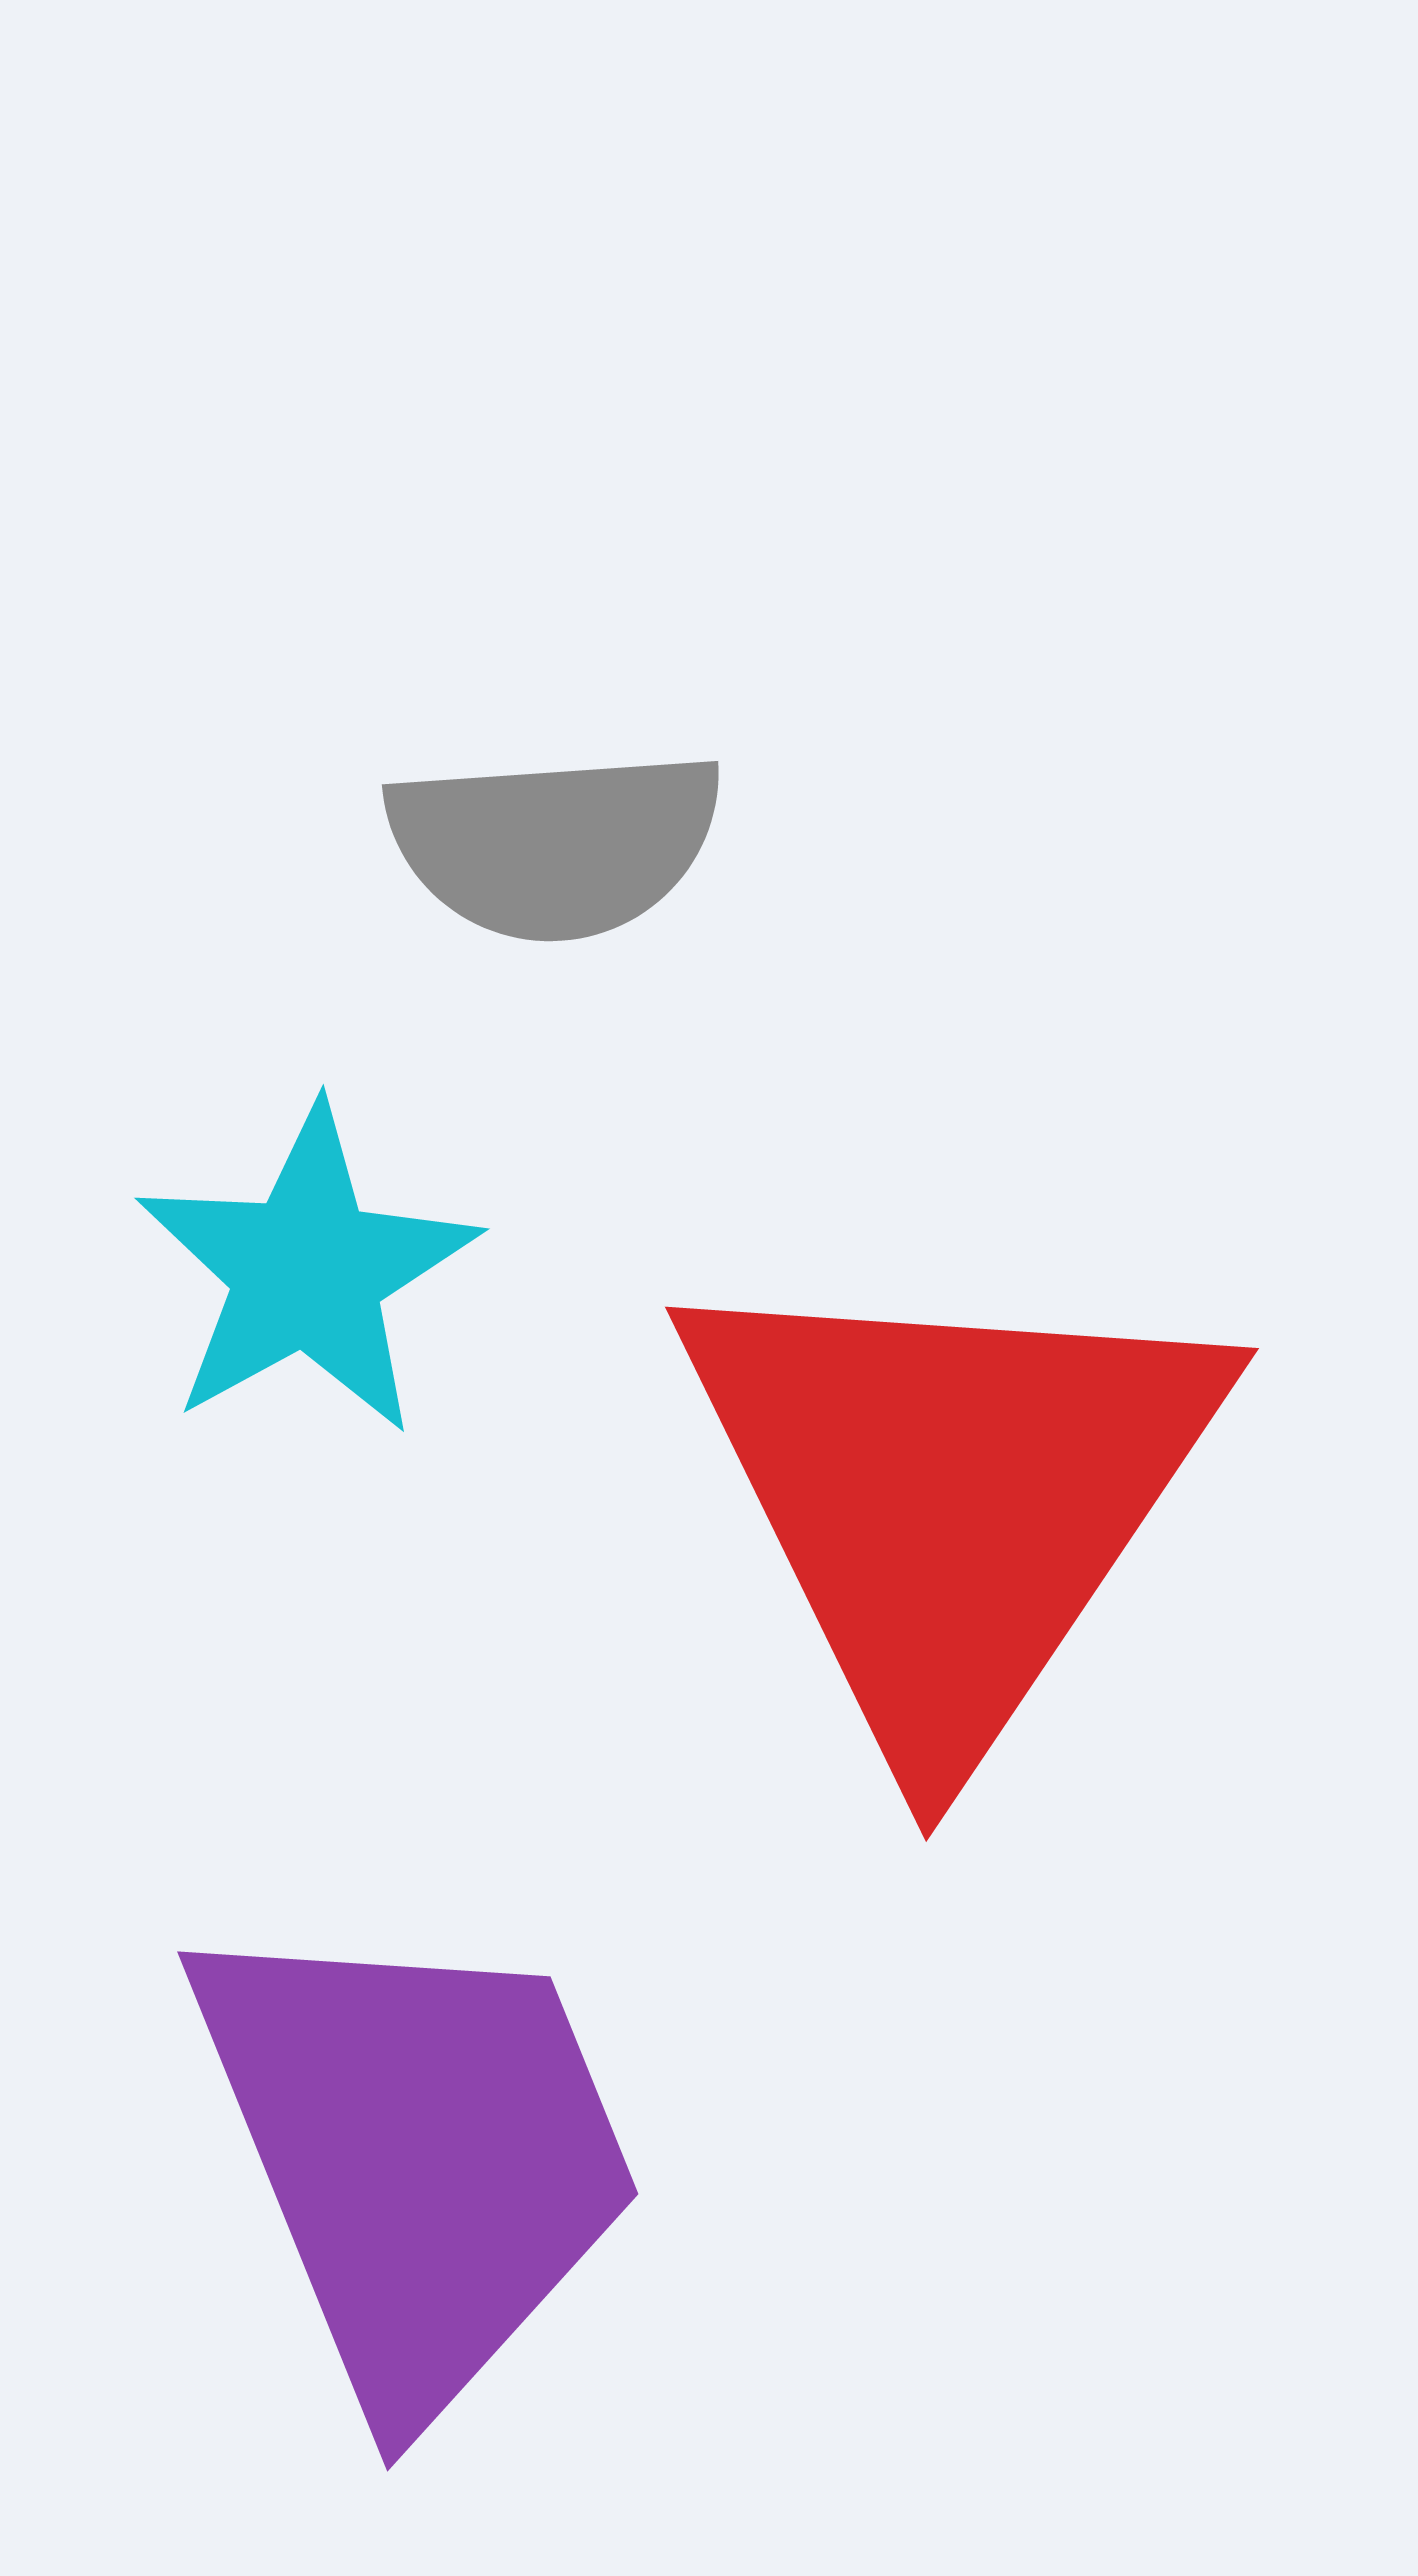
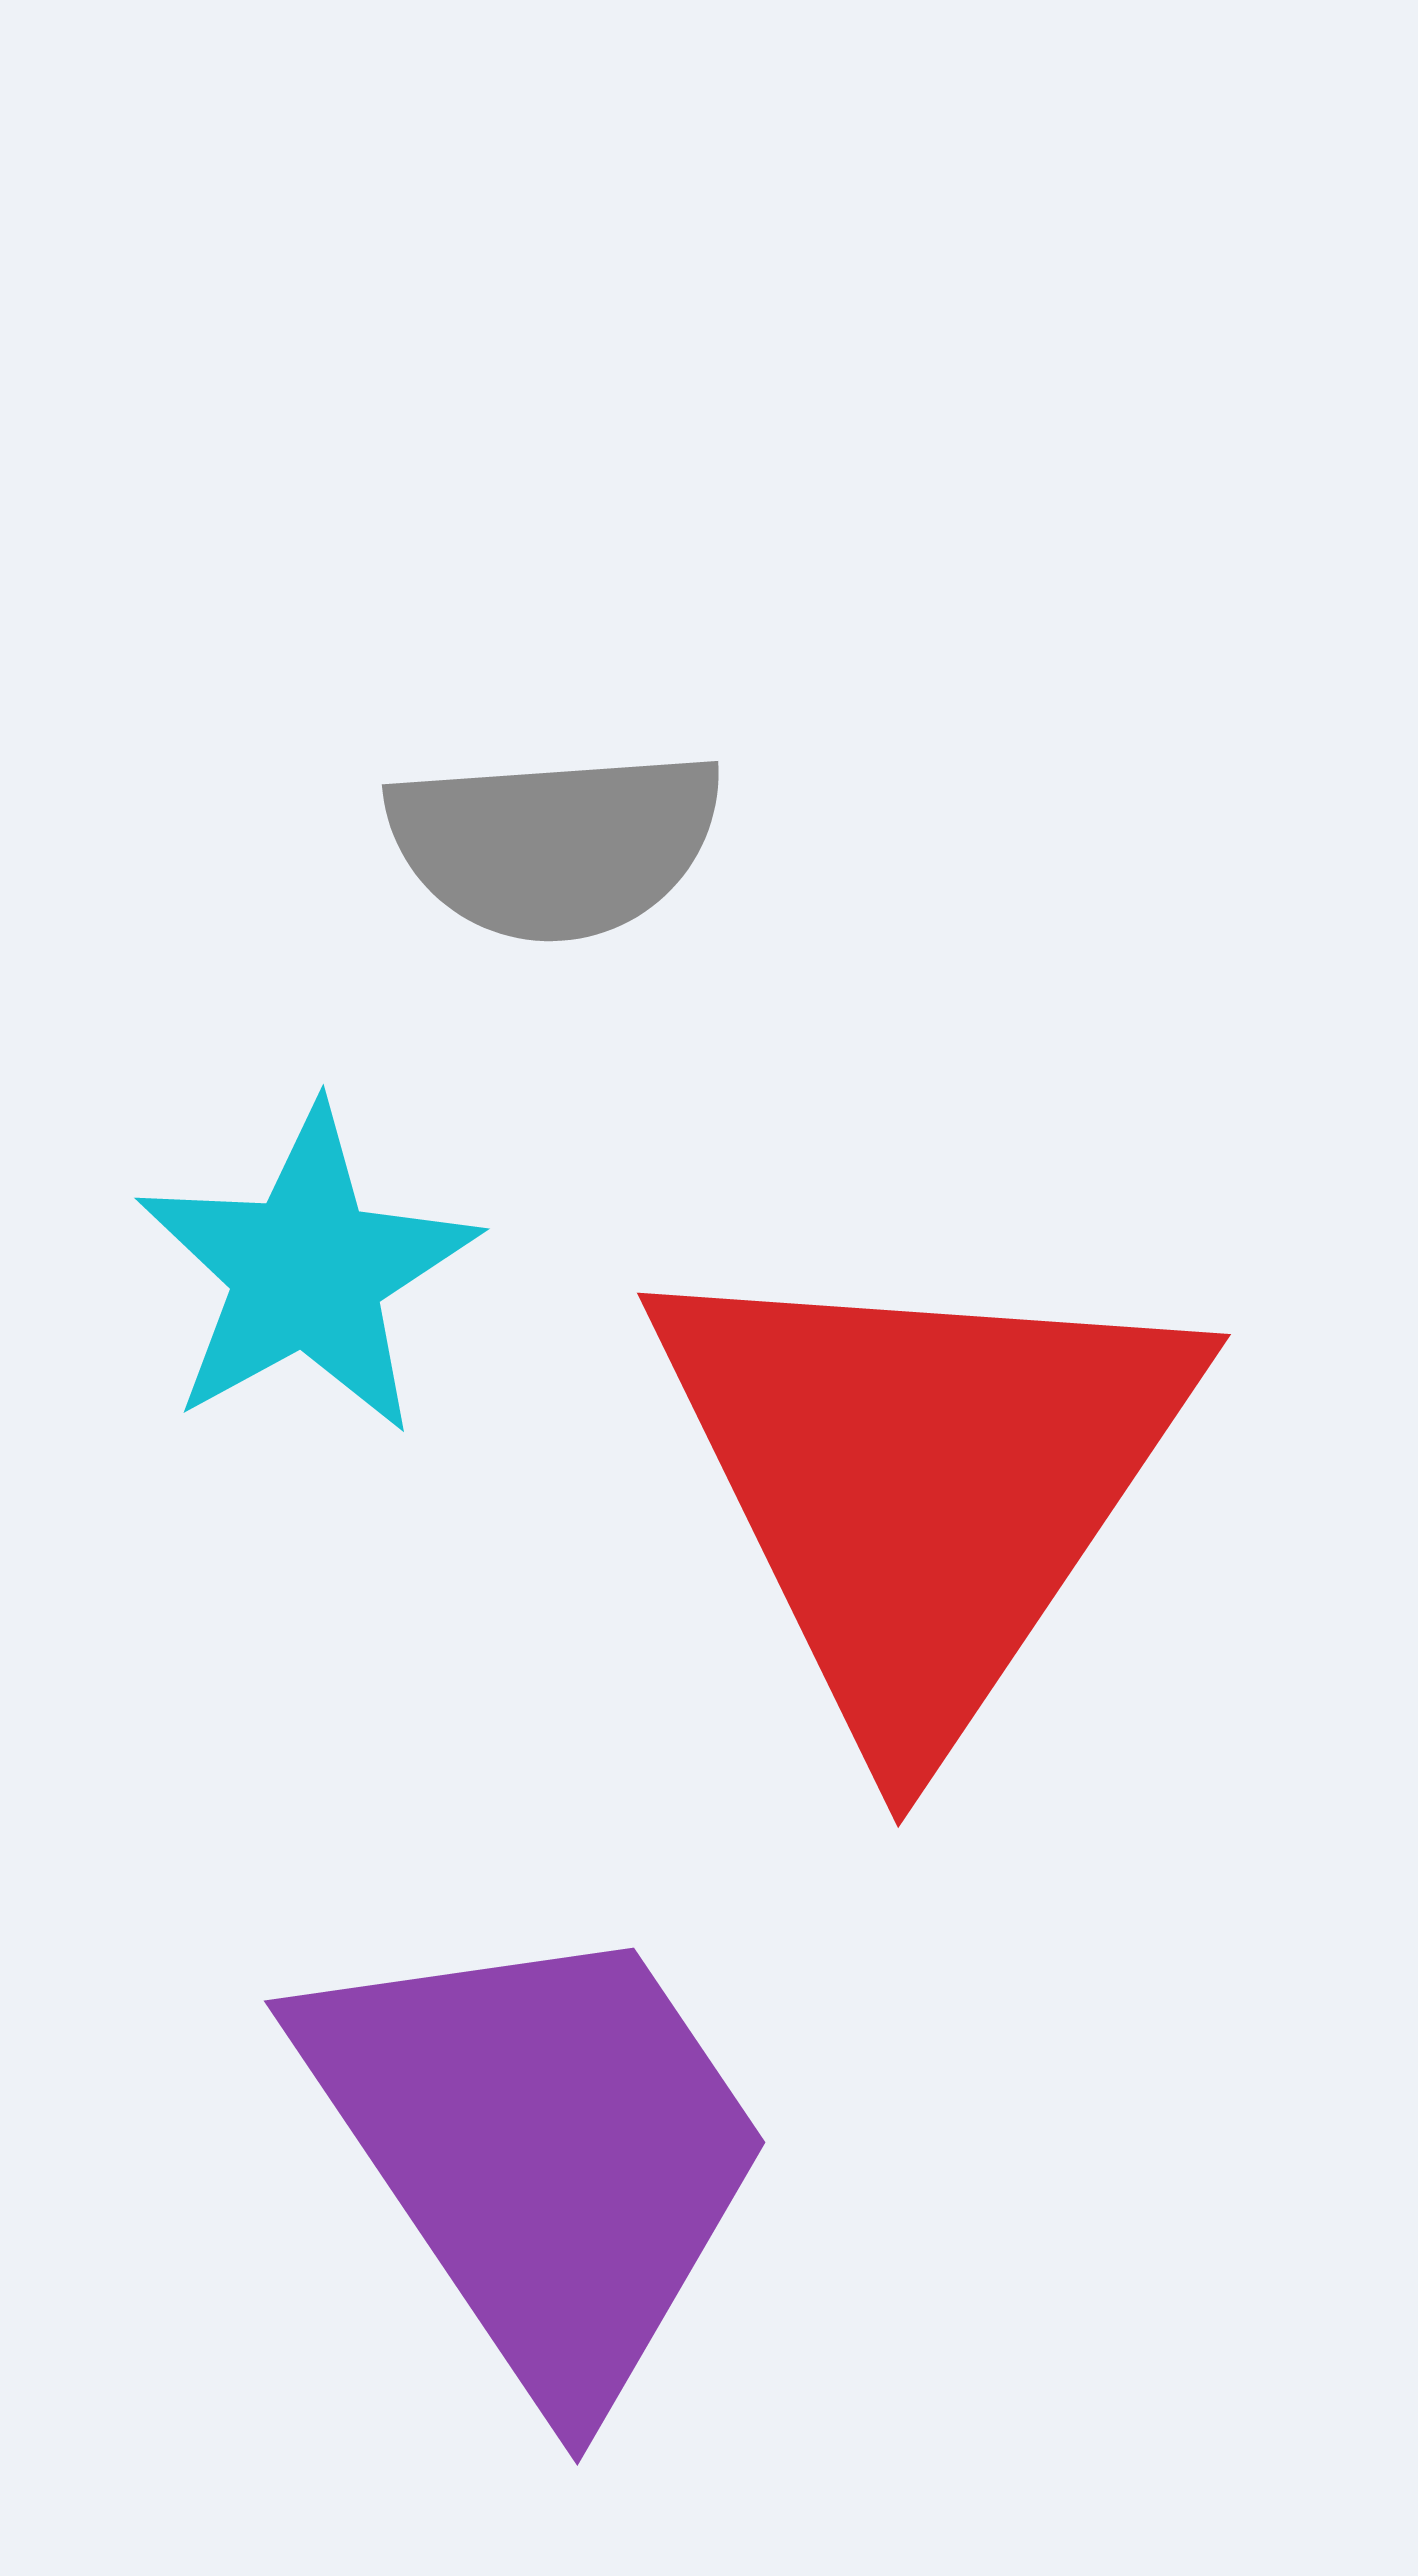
red triangle: moved 28 px left, 14 px up
purple trapezoid: moved 124 px right, 5 px up; rotated 12 degrees counterclockwise
